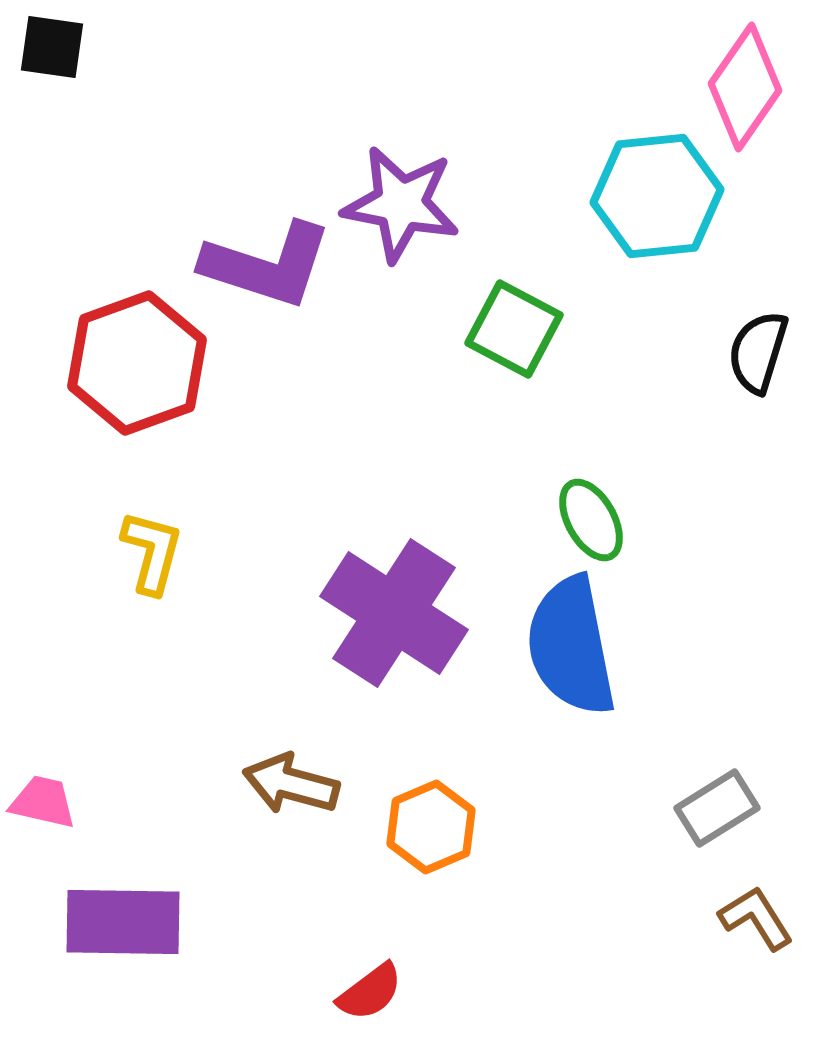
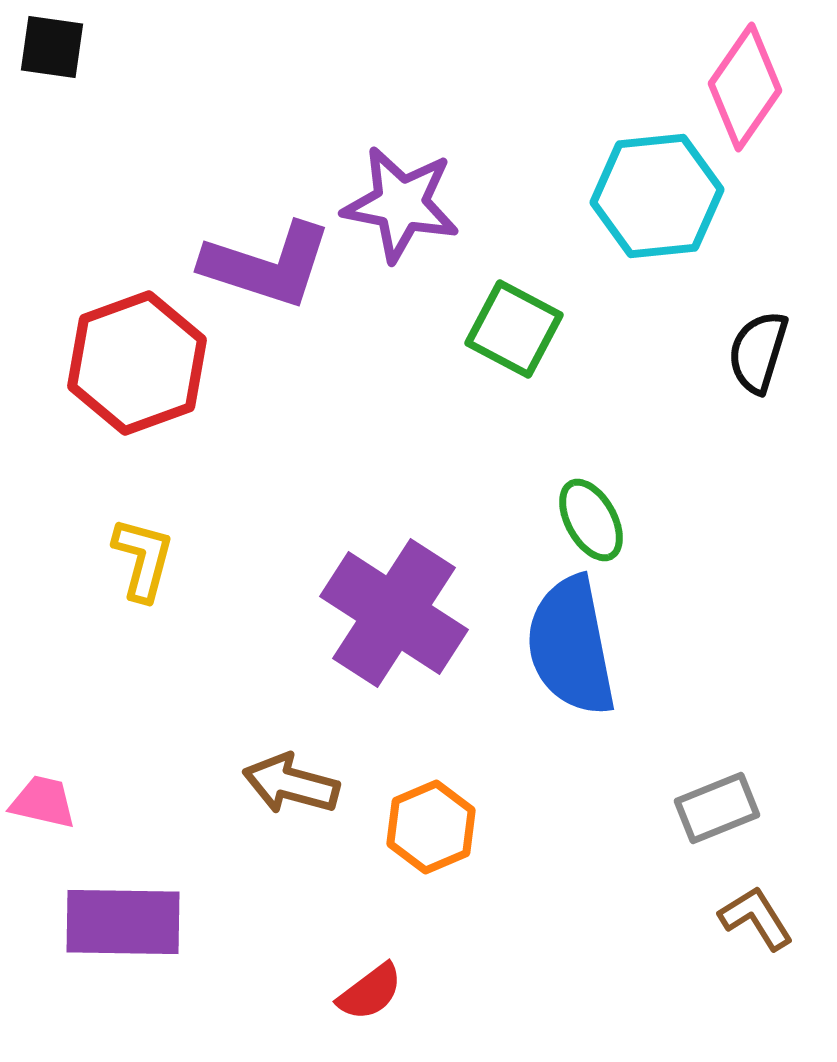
yellow L-shape: moved 9 px left, 7 px down
gray rectangle: rotated 10 degrees clockwise
